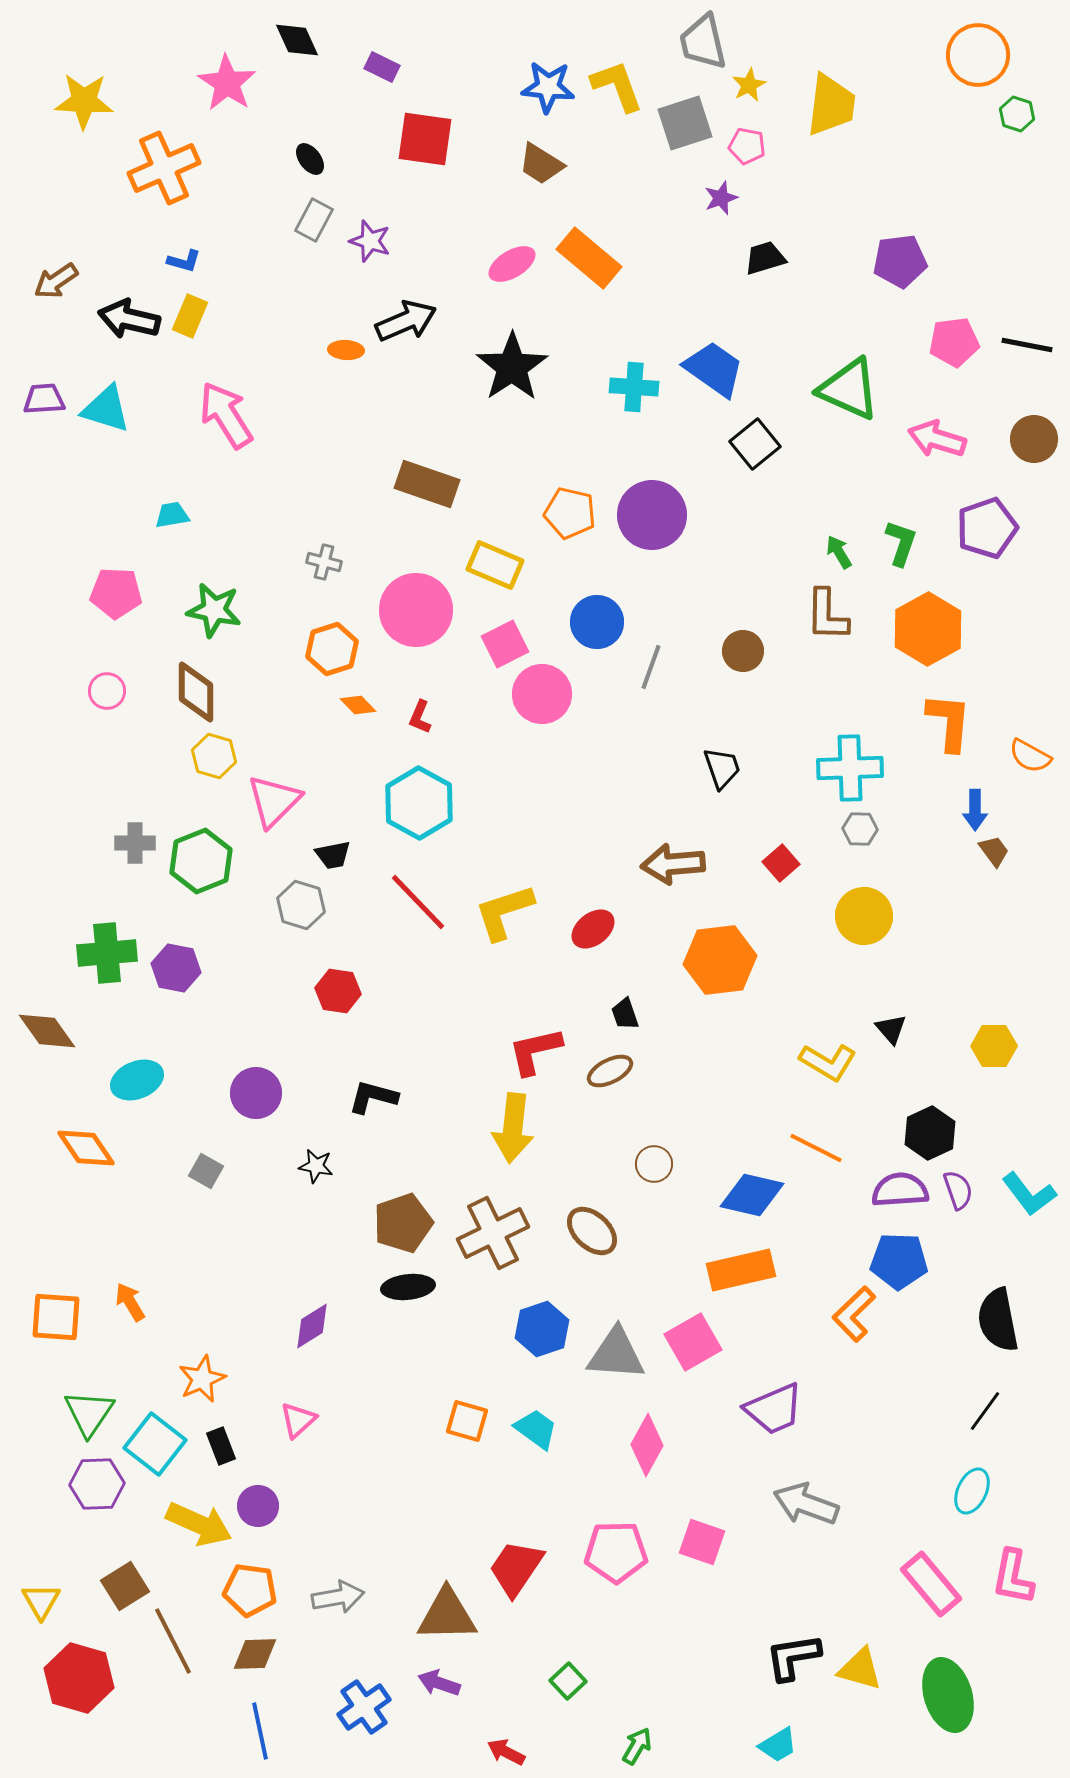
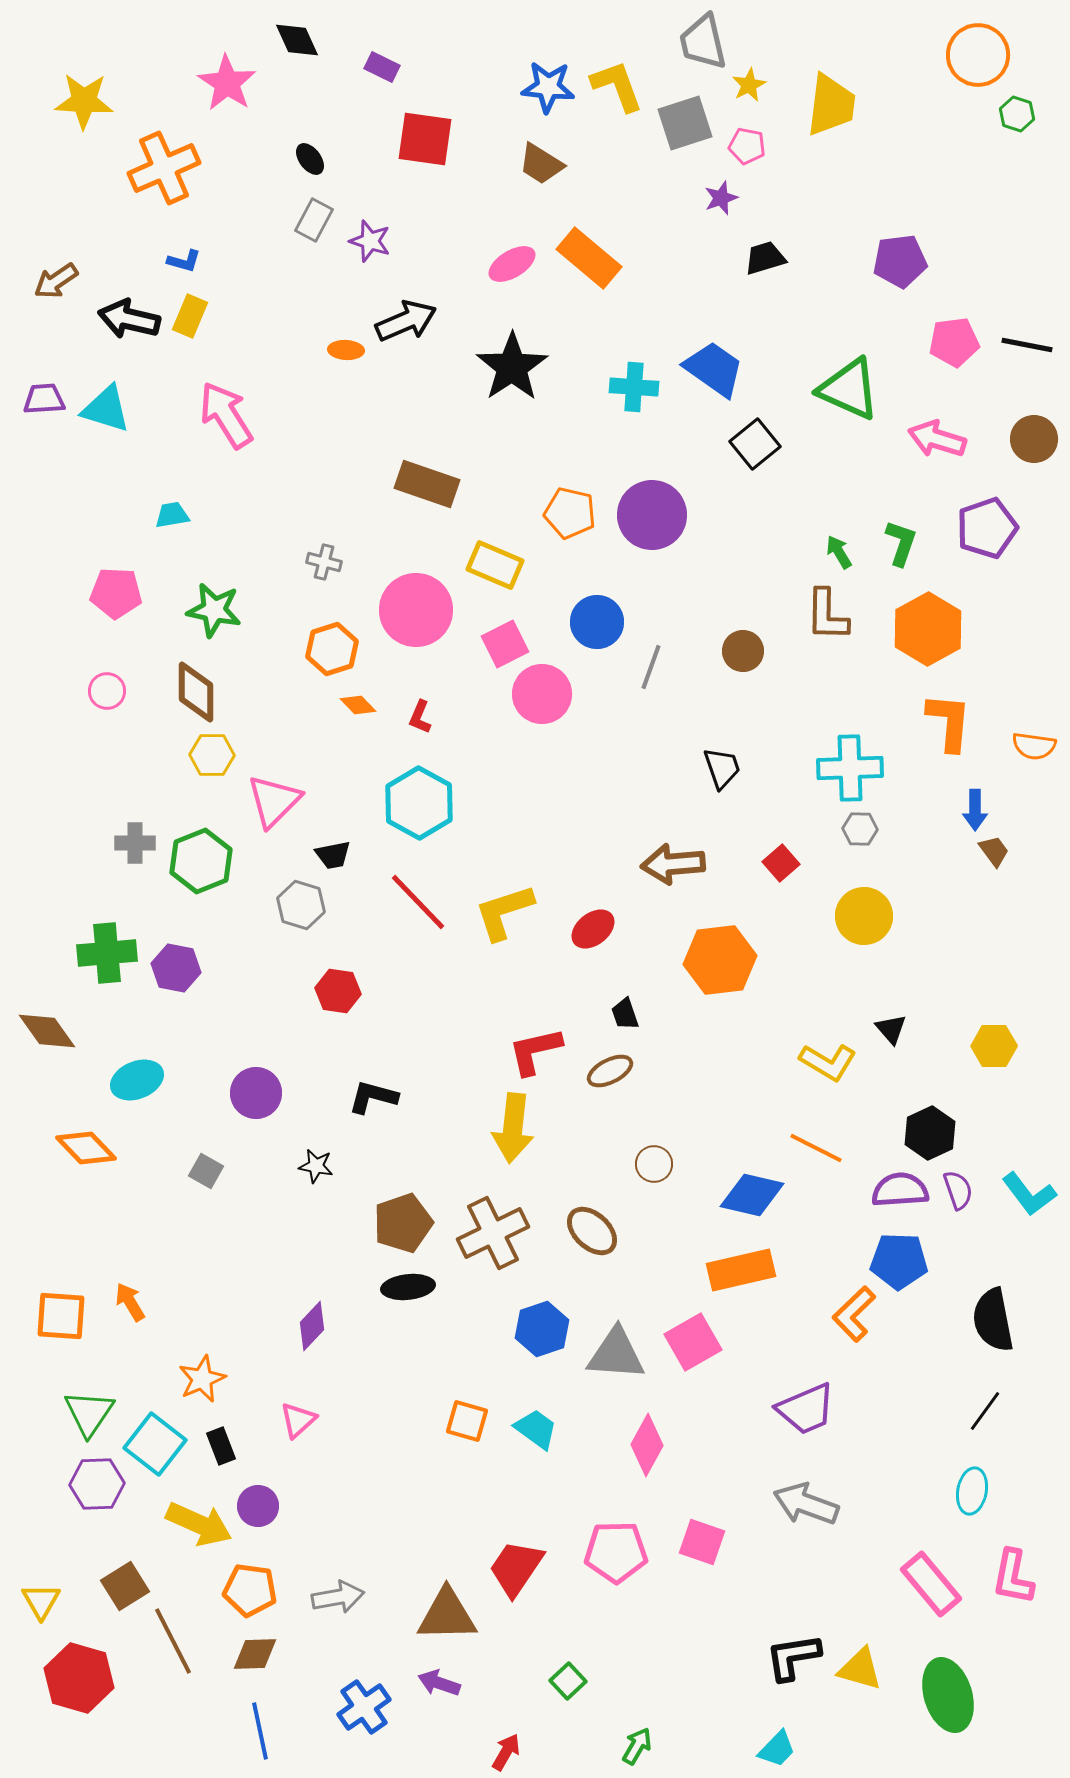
yellow hexagon at (214, 756): moved 2 px left, 1 px up; rotated 15 degrees counterclockwise
orange semicircle at (1030, 756): moved 4 px right, 10 px up; rotated 21 degrees counterclockwise
orange diamond at (86, 1148): rotated 10 degrees counterclockwise
orange square at (56, 1317): moved 5 px right, 1 px up
black semicircle at (998, 1320): moved 5 px left
purple diamond at (312, 1326): rotated 15 degrees counterclockwise
purple trapezoid at (774, 1409): moved 32 px right
cyan ellipse at (972, 1491): rotated 15 degrees counterclockwise
cyan trapezoid at (778, 1745): moved 1 px left, 4 px down; rotated 15 degrees counterclockwise
red arrow at (506, 1752): rotated 93 degrees clockwise
